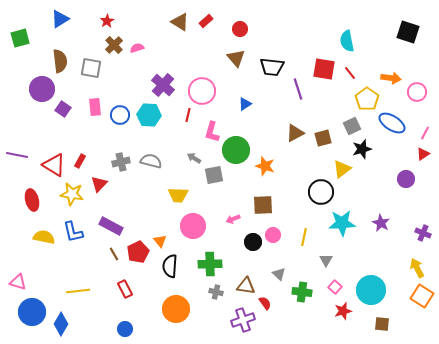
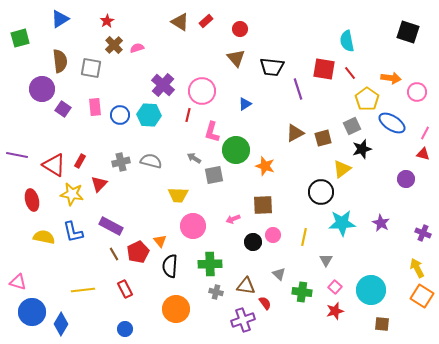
red triangle at (423, 154): rotated 48 degrees clockwise
yellow line at (78, 291): moved 5 px right, 1 px up
red star at (343, 311): moved 8 px left
